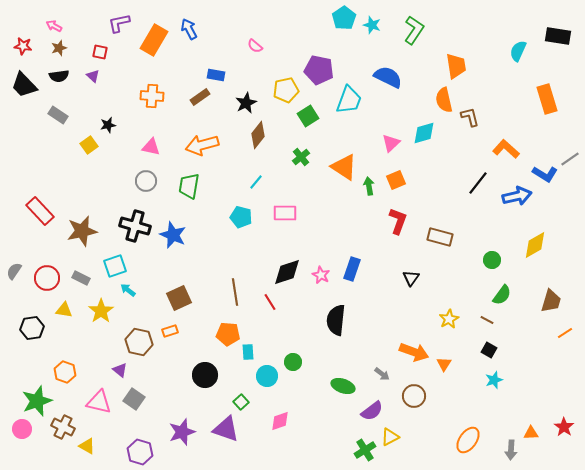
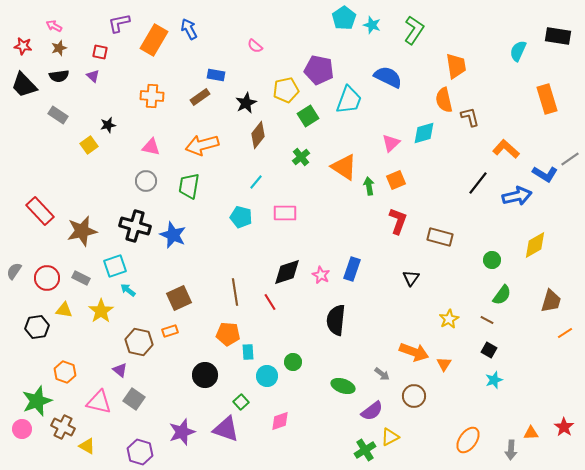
black hexagon at (32, 328): moved 5 px right, 1 px up
